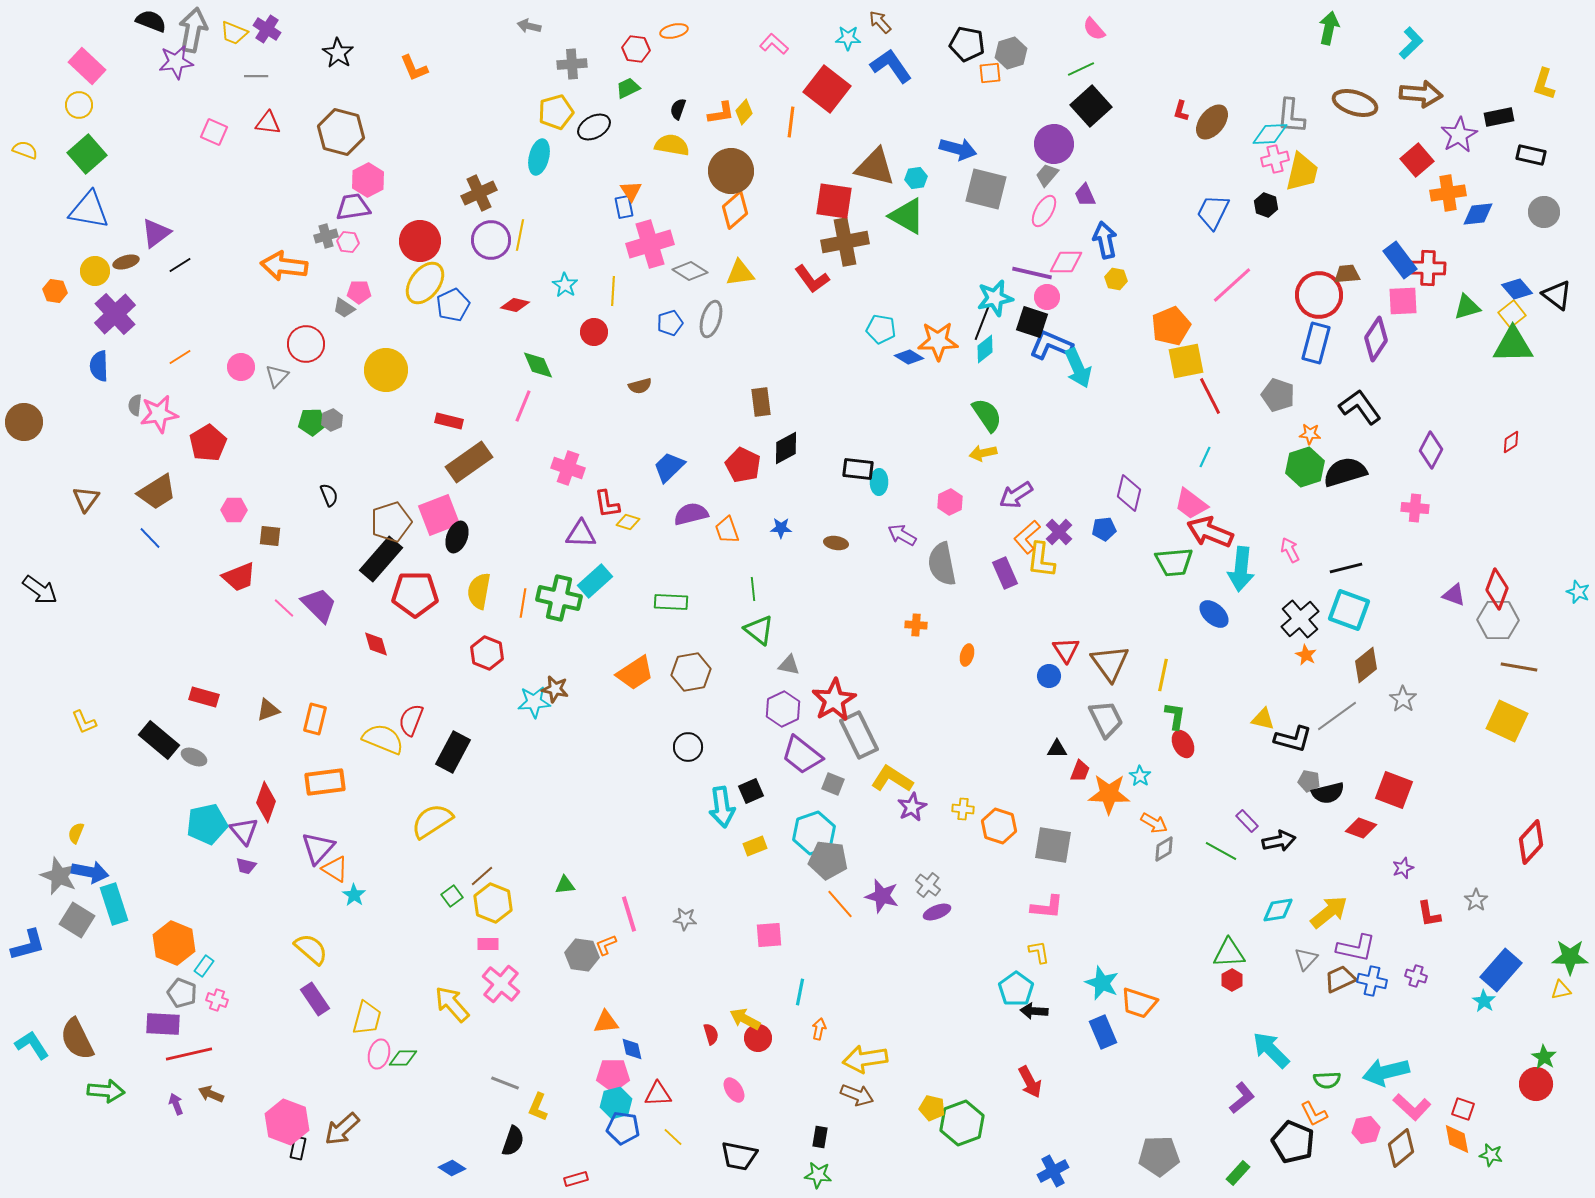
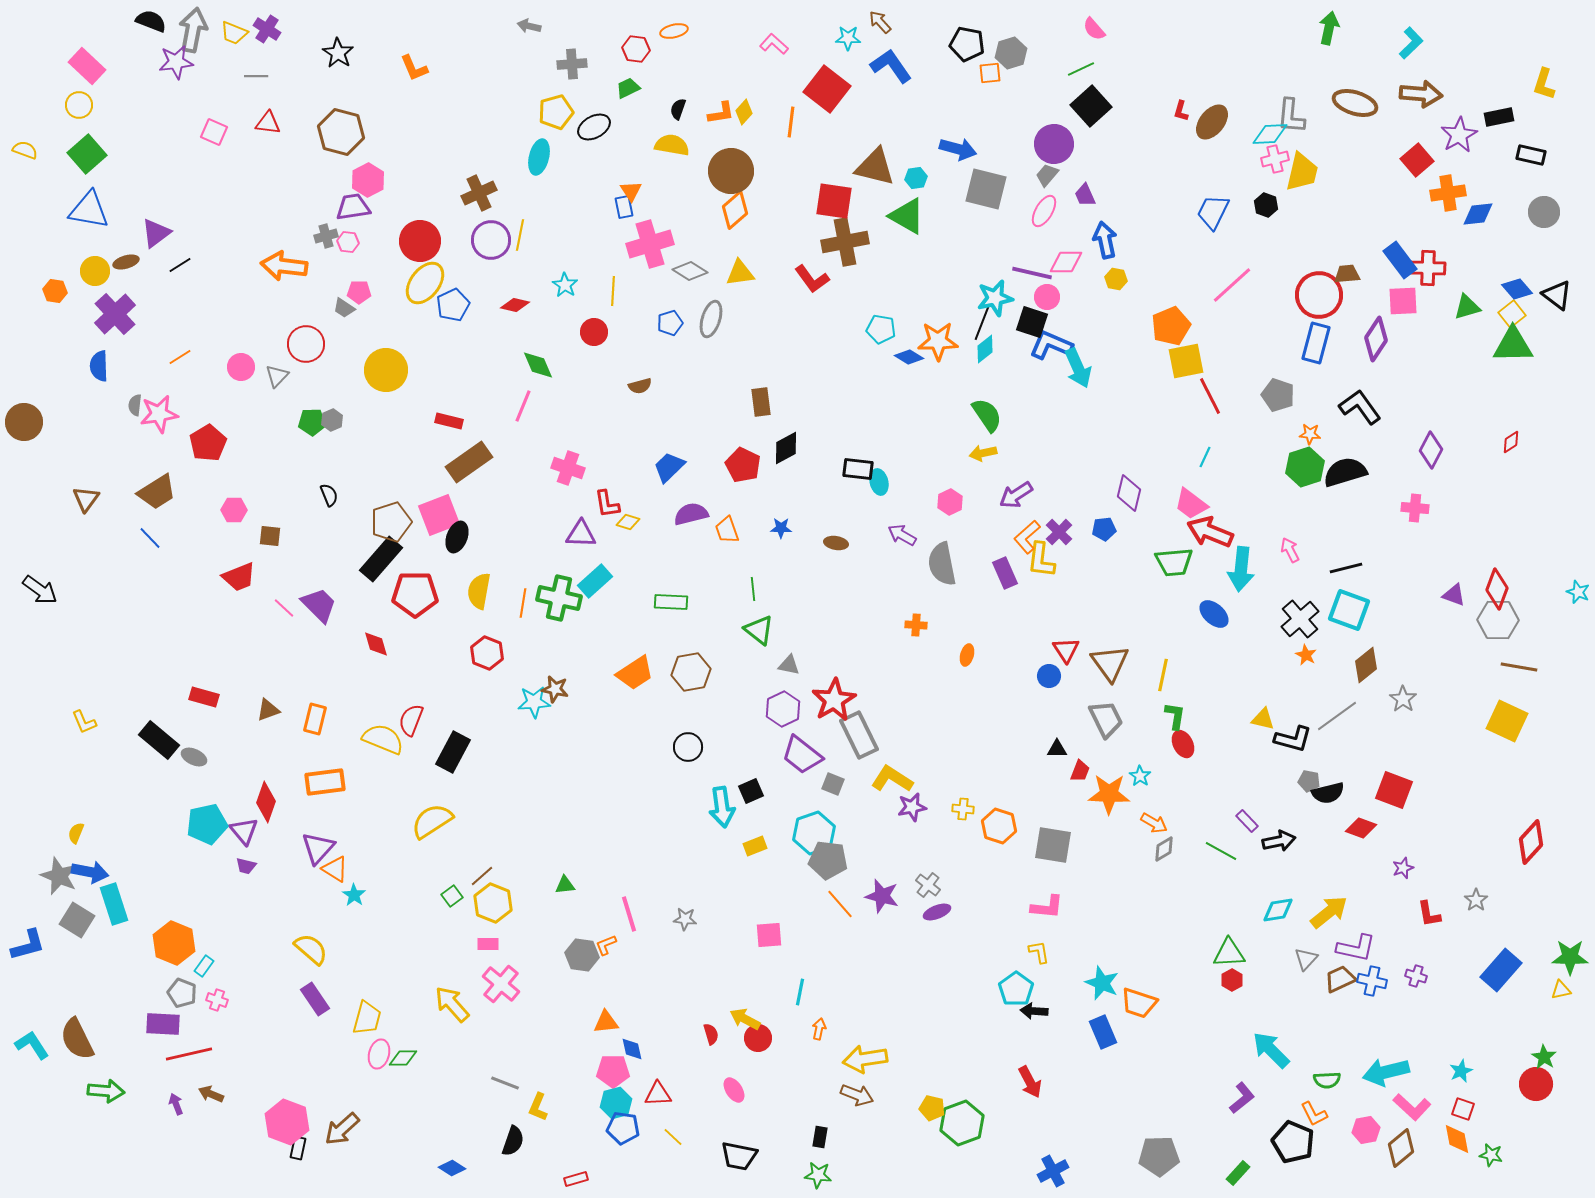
cyan ellipse at (879, 482): rotated 15 degrees counterclockwise
purple star at (912, 807): rotated 16 degrees clockwise
cyan star at (1484, 1001): moved 23 px left, 70 px down; rotated 15 degrees clockwise
pink pentagon at (613, 1075): moved 4 px up
